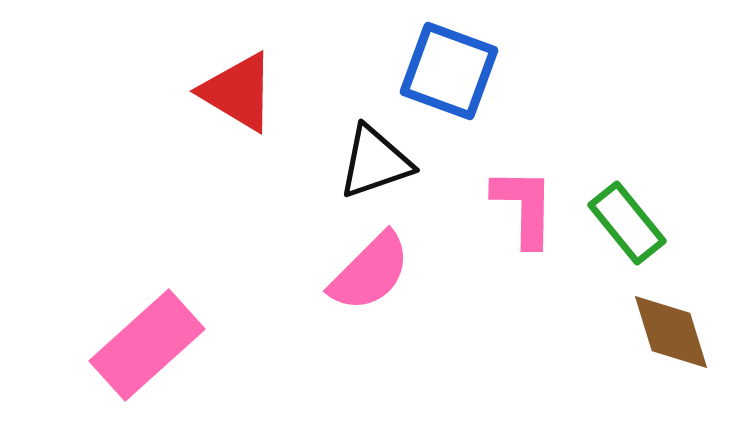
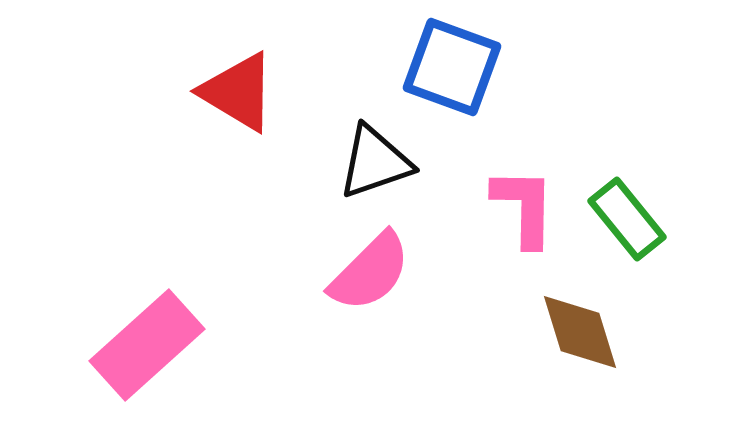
blue square: moved 3 px right, 4 px up
green rectangle: moved 4 px up
brown diamond: moved 91 px left
